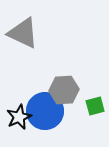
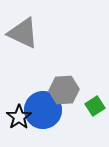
green square: rotated 18 degrees counterclockwise
blue circle: moved 2 px left, 1 px up
black star: rotated 10 degrees counterclockwise
